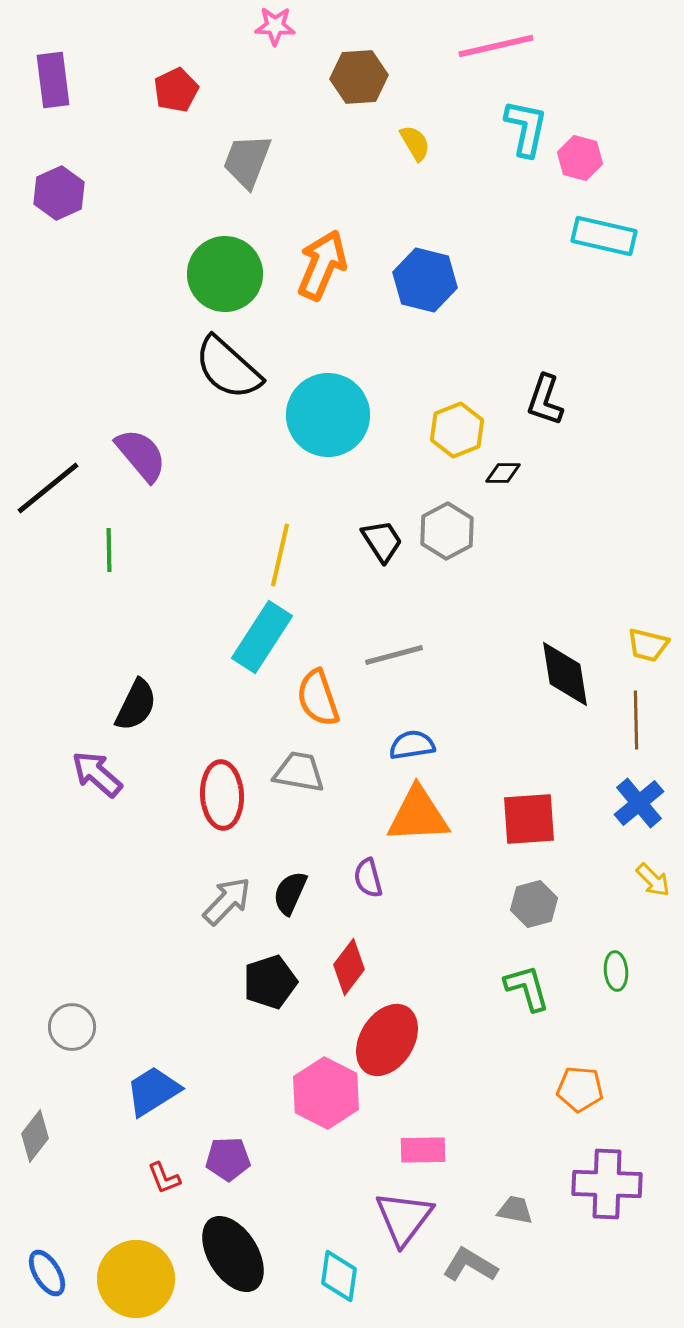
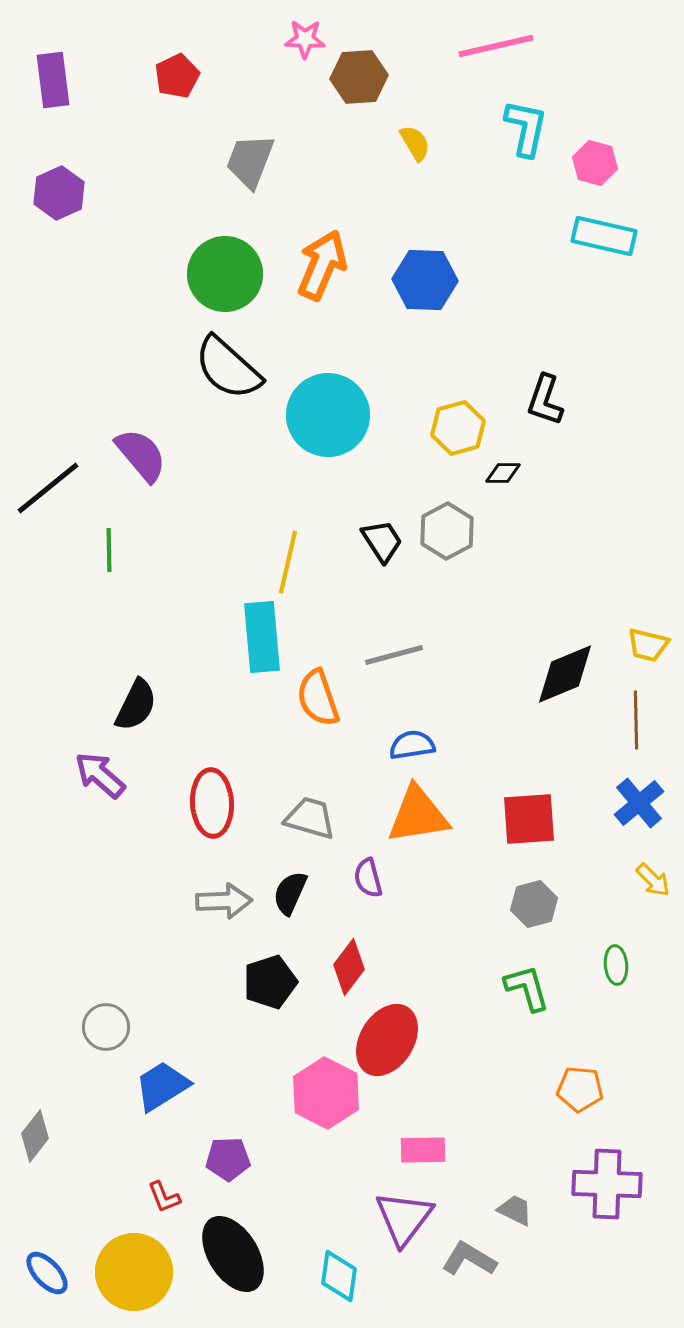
pink star at (275, 26): moved 30 px right, 13 px down
red pentagon at (176, 90): moved 1 px right, 14 px up
pink hexagon at (580, 158): moved 15 px right, 5 px down
gray trapezoid at (247, 161): moved 3 px right
blue hexagon at (425, 280): rotated 12 degrees counterclockwise
yellow hexagon at (457, 430): moved 1 px right, 2 px up; rotated 6 degrees clockwise
yellow line at (280, 555): moved 8 px right, 7 px down
cyan rectangle at (262, 637): rotated 38 degrees counterclockwise
black diamond at (565, 674): rotated 76 degrees clockwise
gray trapezoid at (299, 772): moved 11 px right, 46 px down; rotated 6 degrees clockwise
purple arrow at (97, 774): moved 3 px right, 1 px down
red ellipse at (222, 795): moved 10 px left, 8 px down
orange triangle at (418, 815): rotated 6 degrees counterclockwise
gray arrow at (227, 901): moved 3 px left; rotated 44 degrees clockwise
green ellipse at (616, 971): moved 6 px up
gray circle at (72, 1027): moved 34 px right
blue trapezoid at (153, 1091): moved 9 px right, 5 px up
red L-shape at (164, 1178): moved 19 px down
gray trapezoid at (515, 1210): rotated 15 degrees clockwise
gray L-shape at (470, 1265): moved 1 px left, 6 px up
blue ellipse at (47, 1273): rotated 12 degrees counterclockwise
yellow circle at (136, 1279): moved 2 px left, 7 px up
